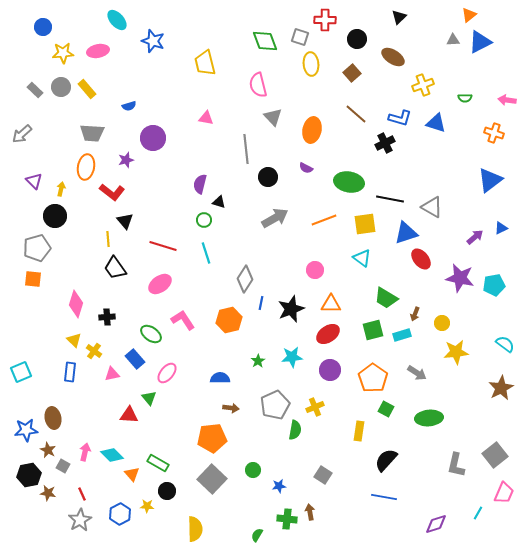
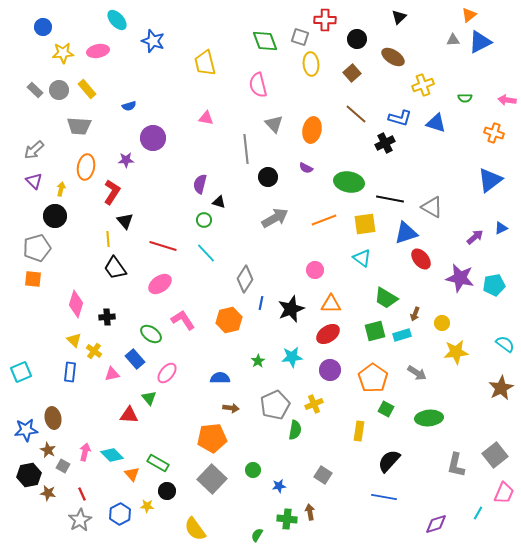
gray circle at (61, 87): moved 2 px left, 3 px down
gray triangle at (273, 117): moved 1 px right, 7 px down
gray trapezoid at (92, 133): moved 13 px left, 7 px up
gray arrow at (22, 134): moved 12 px right, 16 px down
purple star at (126, 160): rotated 14 degrees clockwise
red L-shape at (112, 192): rotated 95 degrees counterclockwise
cyan line at (206, 253): rotated 25 degrees counterclockwise
green square at (373, 330): moved 2 px right, 1 px down
yellow cross at (315, 407): moved 1 px left, 3 px up
black semicircle at (386, 460): moved 3 px right, 1 px down
yellow semicircle at (195, 529): rotated 145 degrees clockwise
